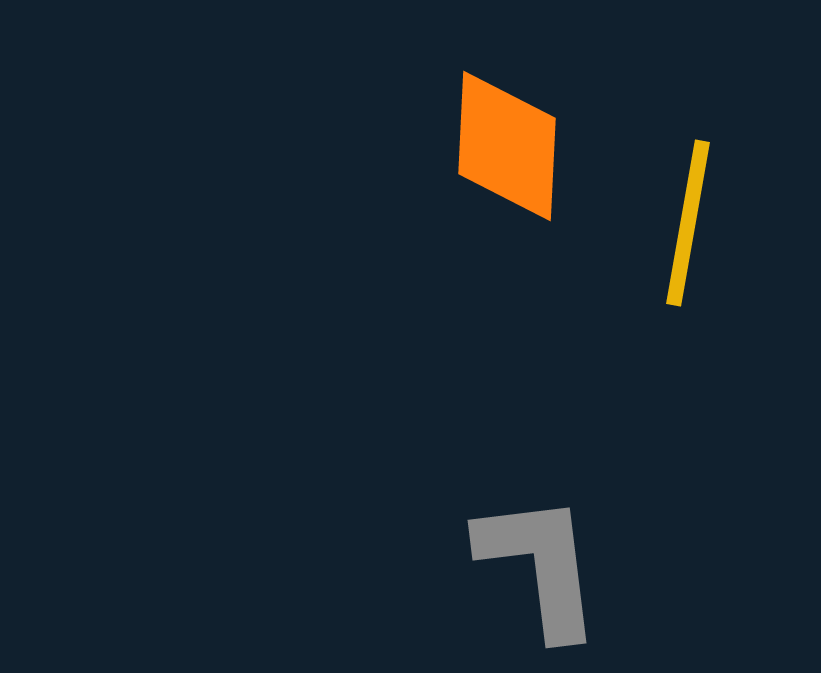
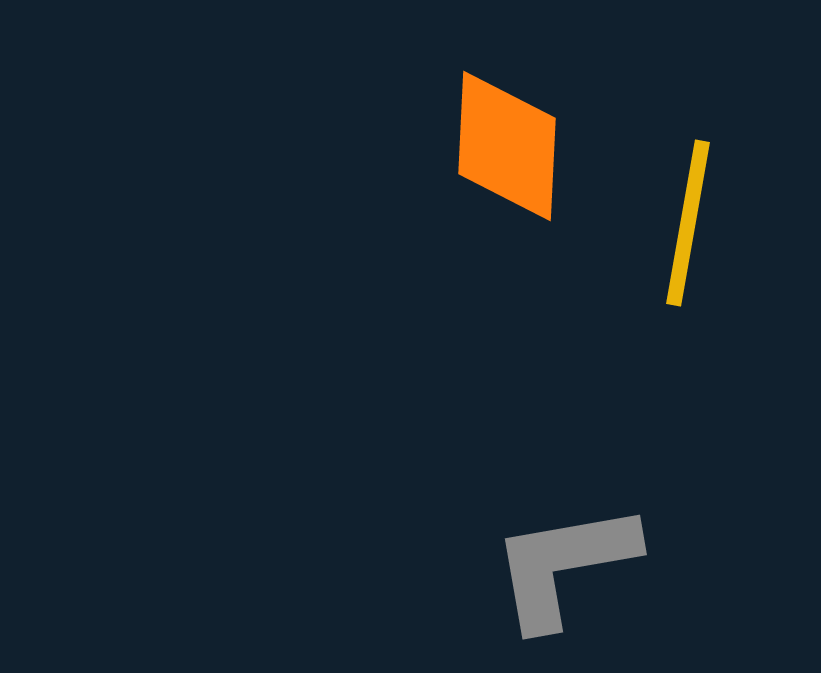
gray L-shape: moved 24 px right; rotated 93 degrees counterclockwise
